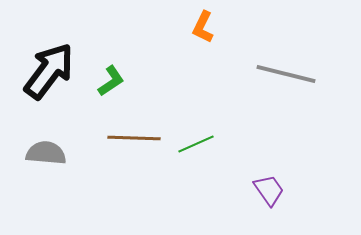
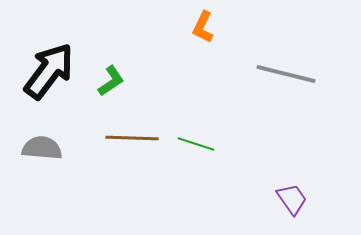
brown line: moved 2 px left
green line: rotated 42 degrees clockwise
gray semicircle: moved 4 px left, 5 px up
purple trapezoid: moved 23 px right, 9 px down
